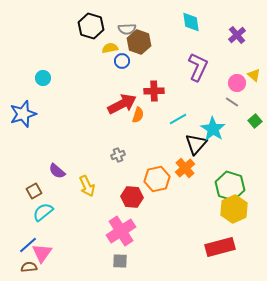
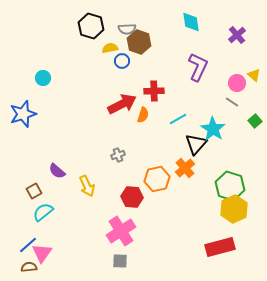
orange semicircle: moved 5 px right
